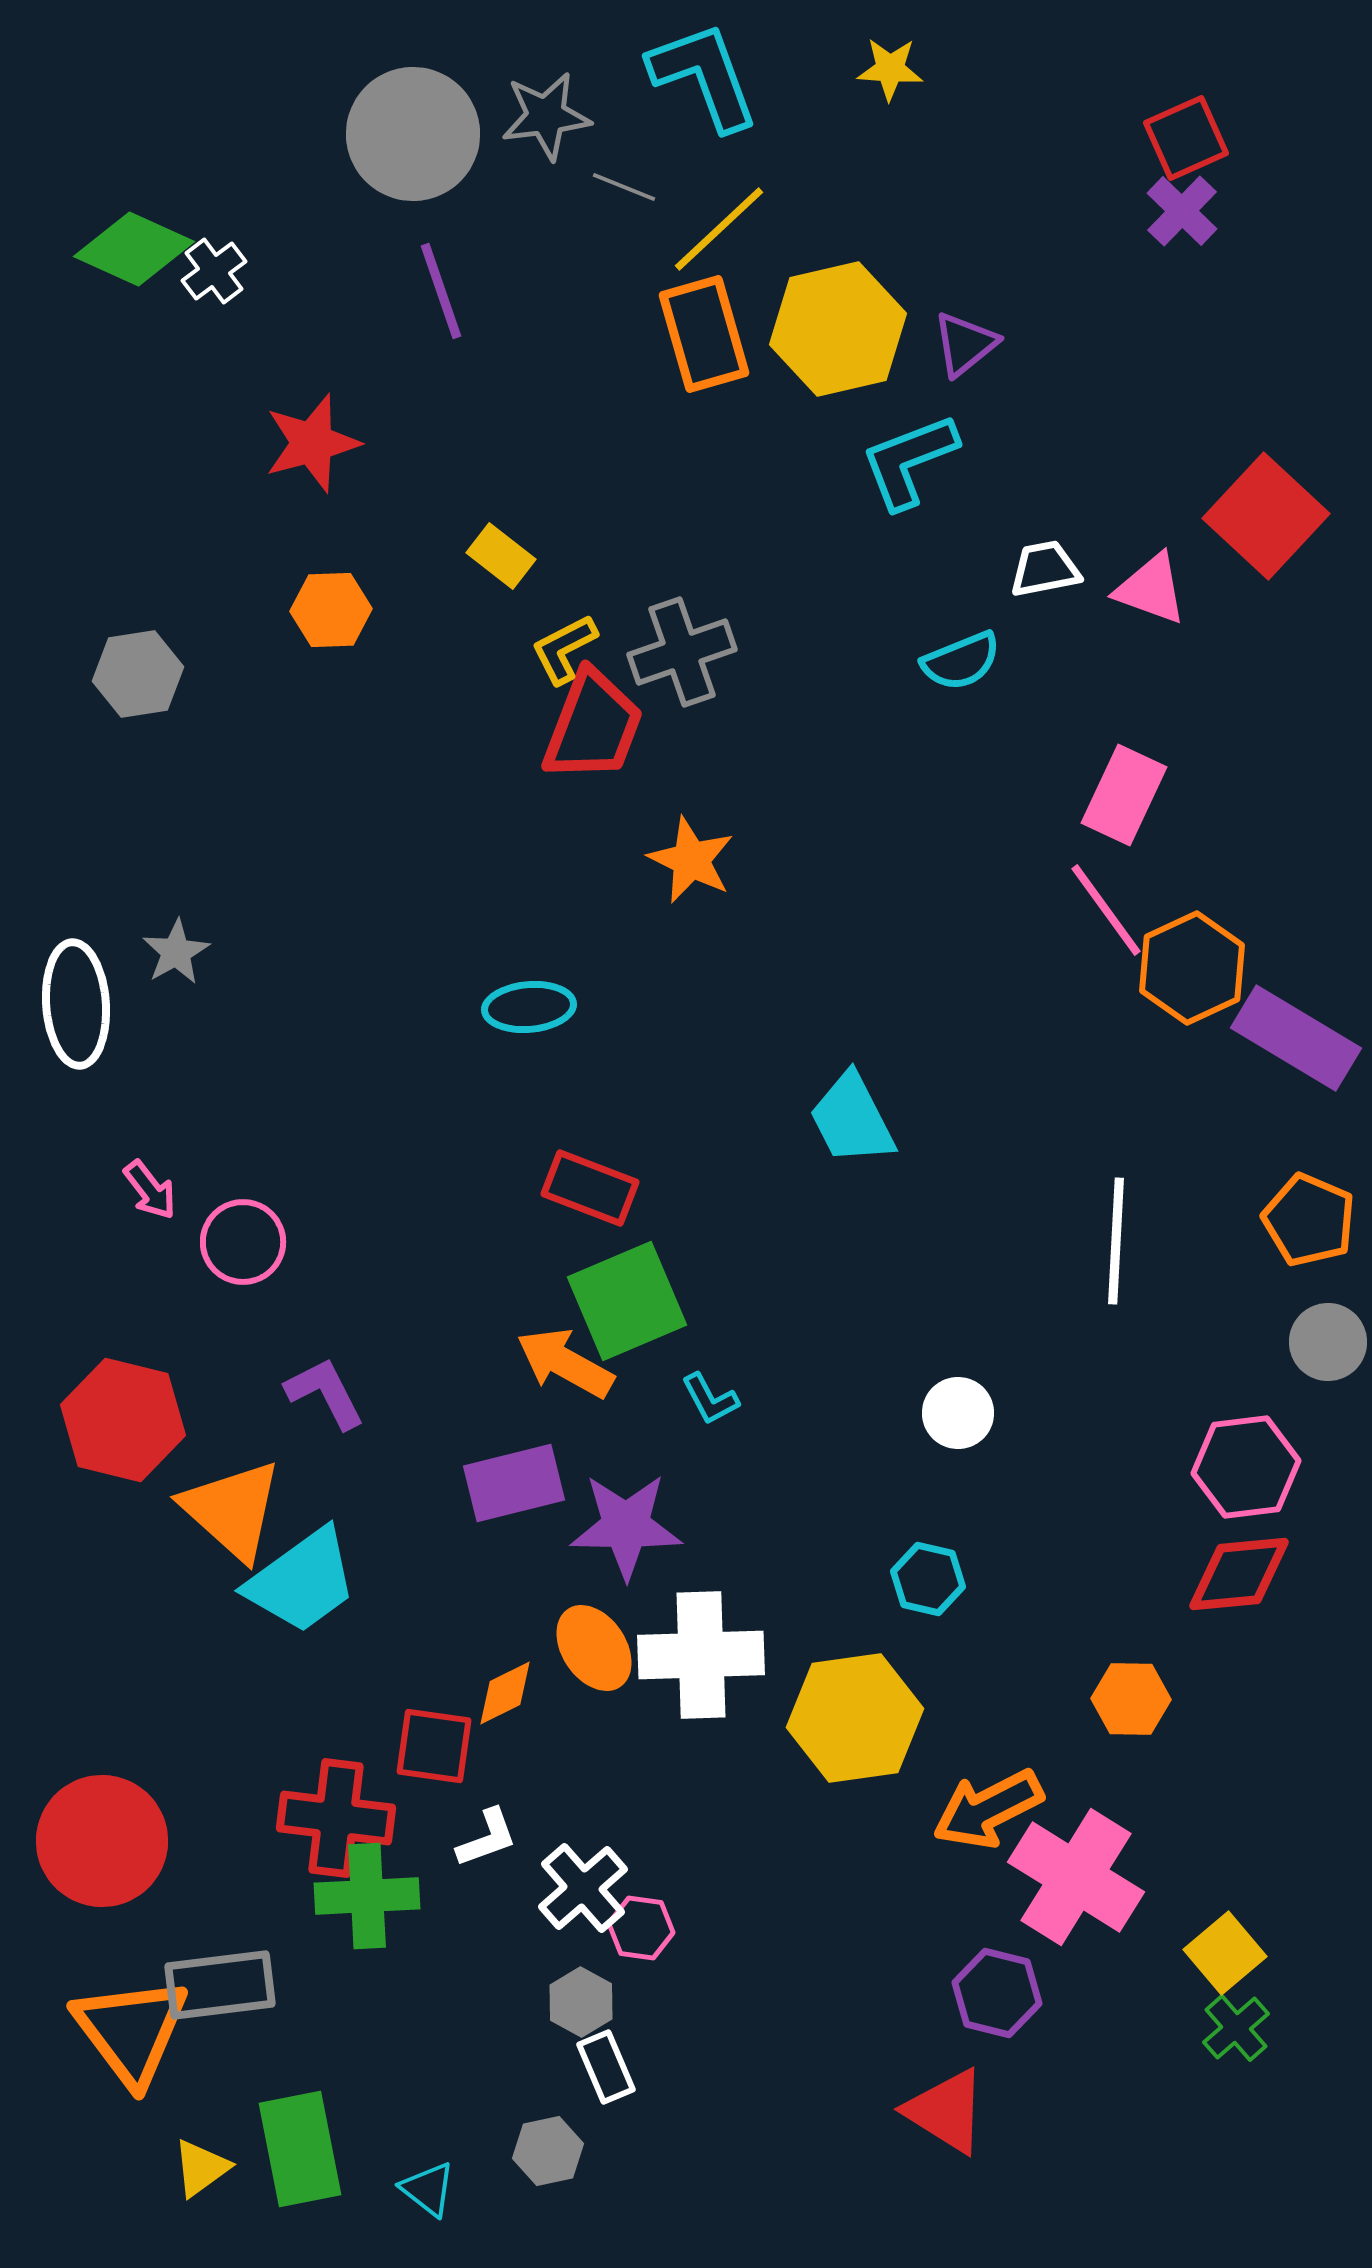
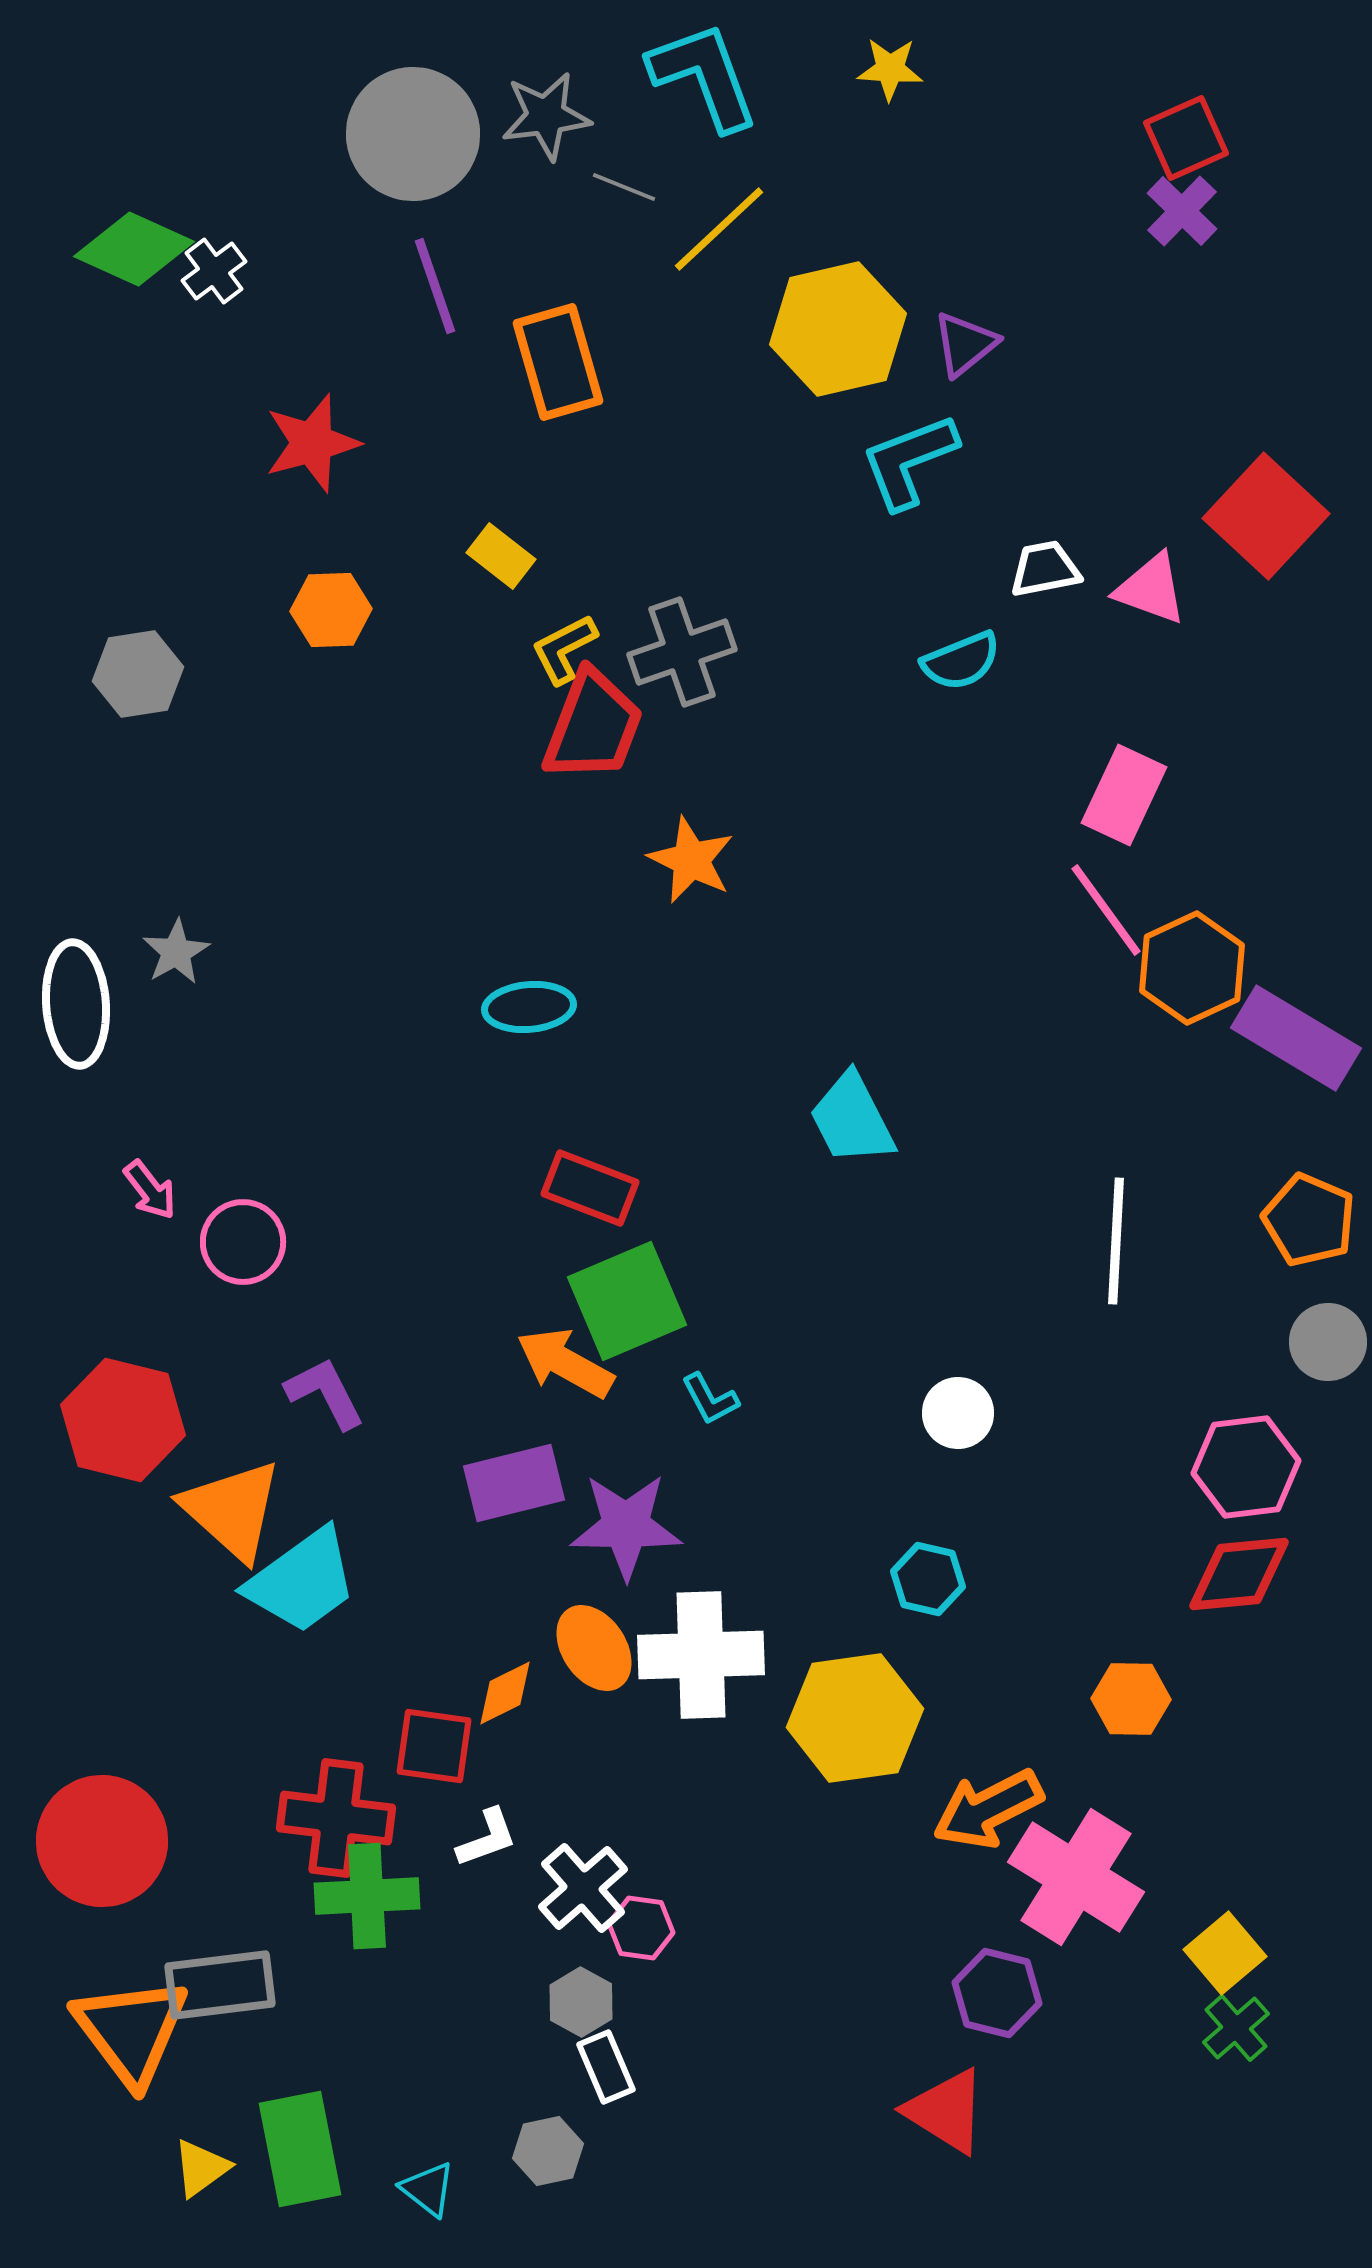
purple line at (441, 291): moved 6 px left, 5 px up
orange rectangle at (704, 334): moved 146 px left, 28 px down
